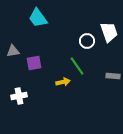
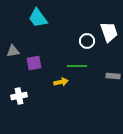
green line: rotated 54 degrees counterclockwise
yellow arrow: moved 2 px left
